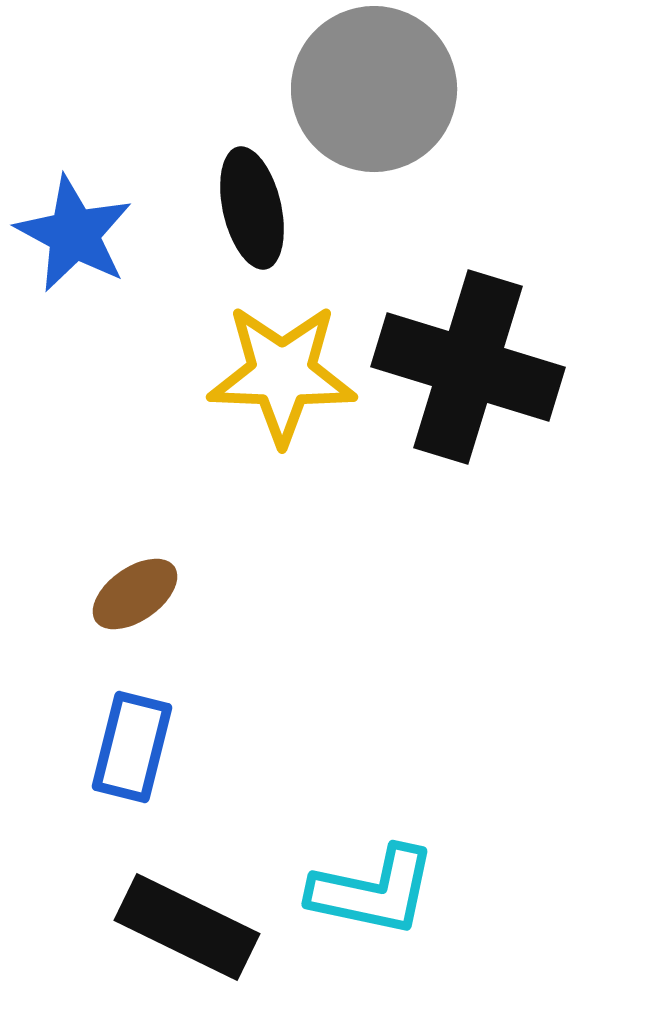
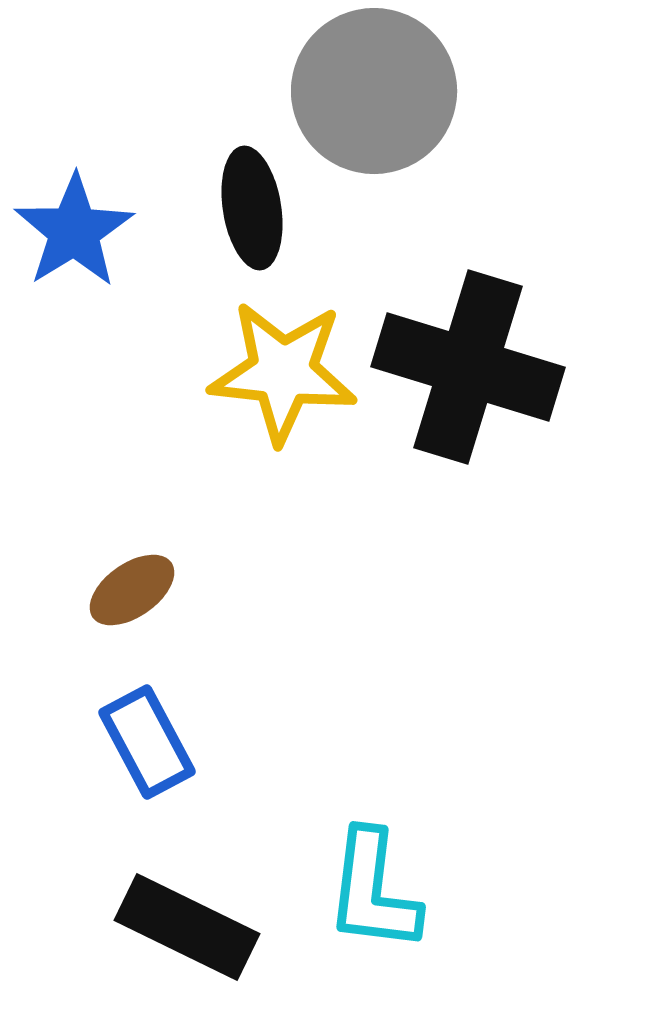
gray circle: moved 2 px down
black ellipse: rotated 4 degrees clockwise
blue star: moved 3 px up; rotated 12 degrees clockwise
yellow star: moved 1 px right, 2 px up; rotated 4 degrees clockwise
brown ellipse: moved 3 px left, 4 px up
blue rectangle: moved 15 px right, 5 px up; rotated 42 degrees counterclockwise
cyan L-shape: rotated 85 degrees clockwise
